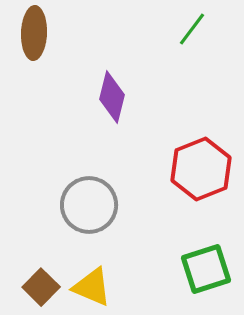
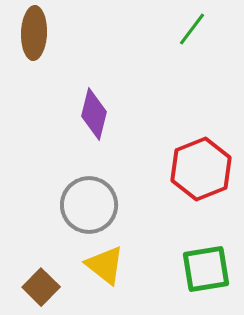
purple diamond: moved 18 px left, 17 px down
green square: rotated 9 degrees clockwise
yellow triangle: moved 13 px right, 22 px up; rotated 15 degrees clockwise
